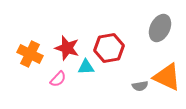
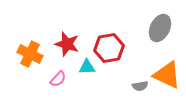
red star: moved 4 px up
cyan triangle: moved 1 px right
orange triangle: moved 2 px up
